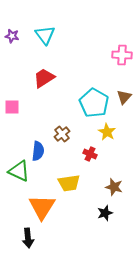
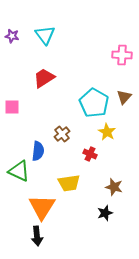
black arrow: moved 9 px right, 2 px up
